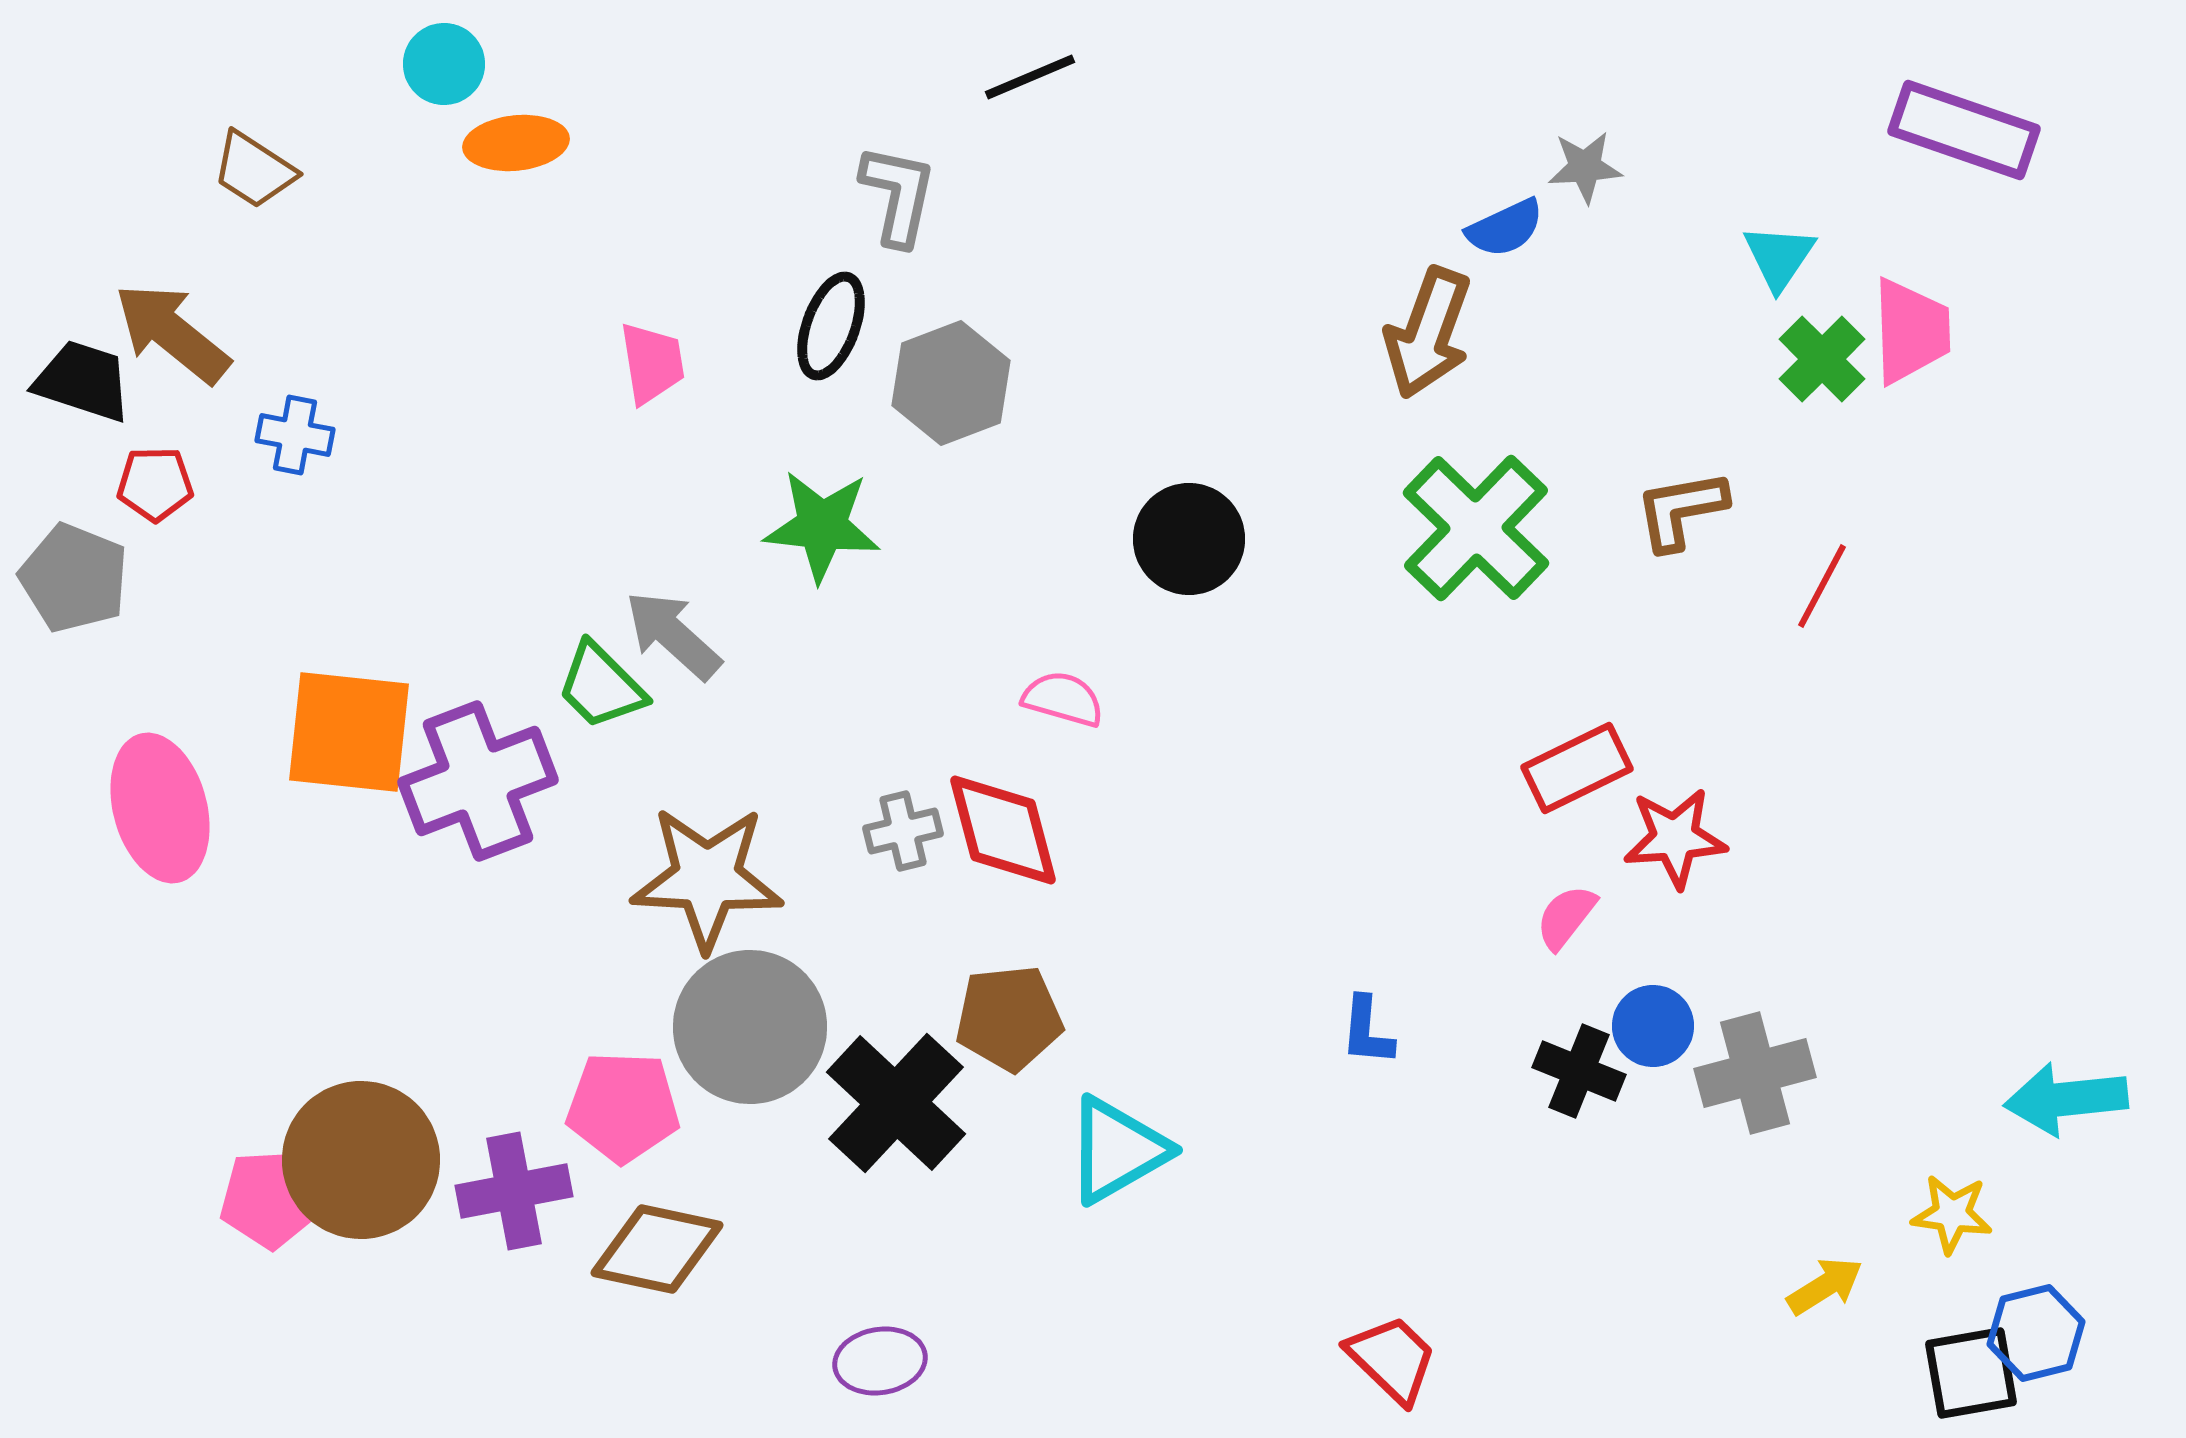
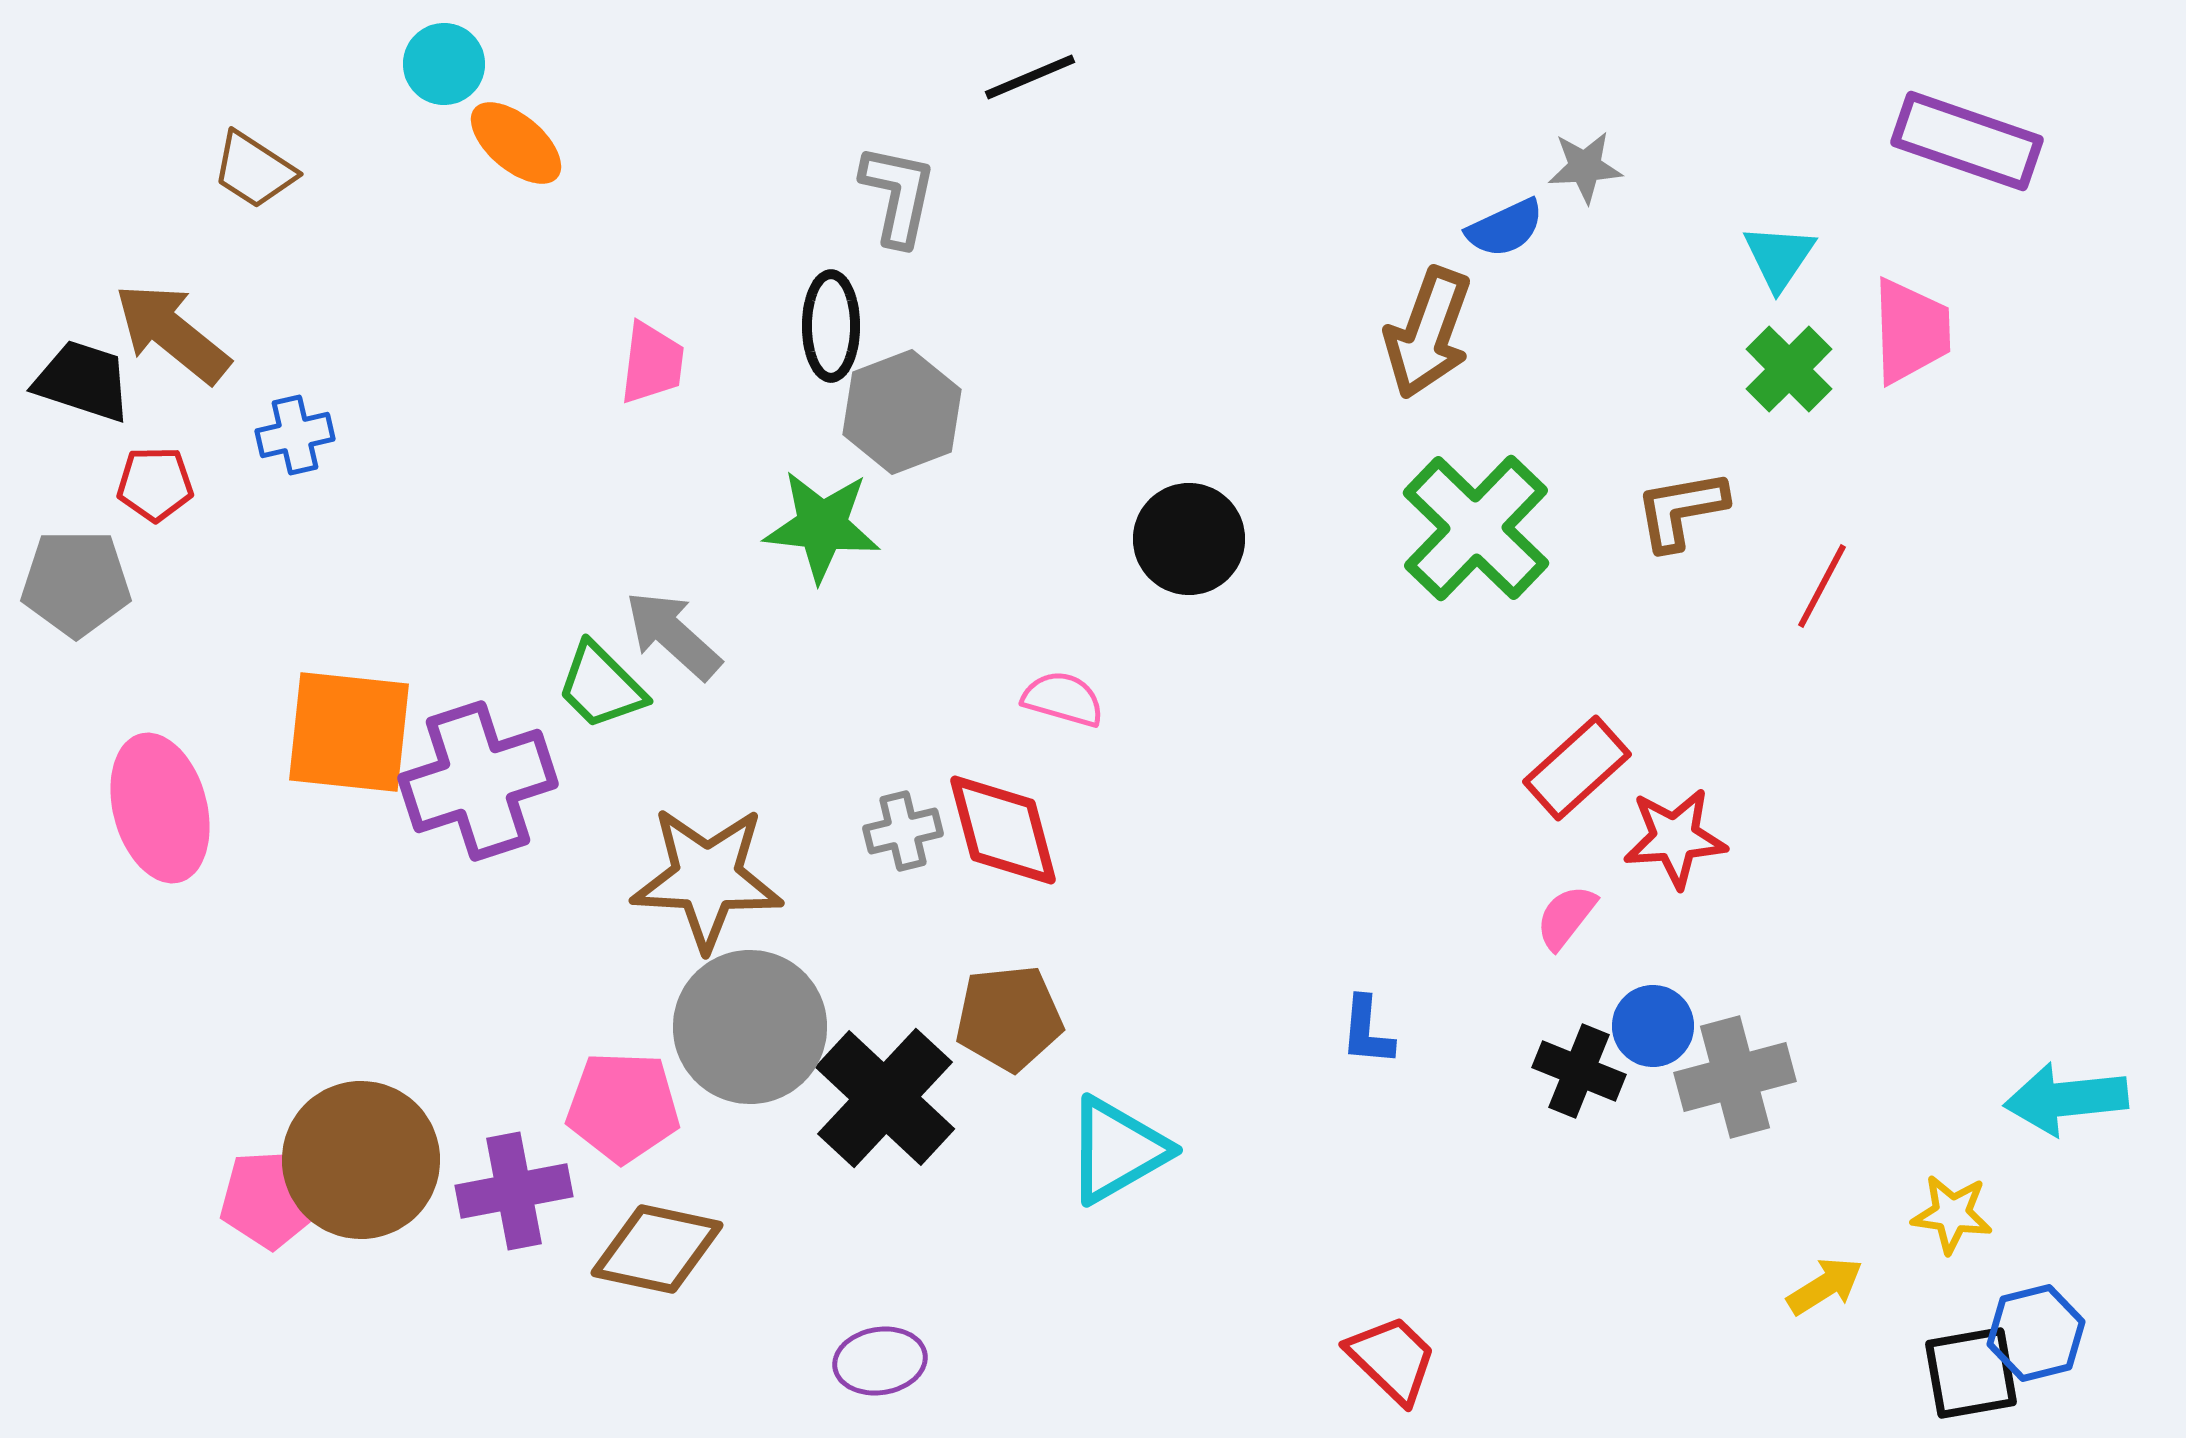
purple rectangle at (1964, 130): moved 3 px right, 11 px down
orange ellipse at (516, 143): rotated 46 degrees clockwise
black ellipse at (831, 326): rotated 20 degrees counterclockwise
green cross at (1822, 359): moved 33 px left, 10 px down
pink trapezoid at (652, 363): rotated 16 degrees clockwise
gray hexagon at (951, 383): moved 49 px left, 29 px down
blue cross at (295, 435): rotated 24 degrees counterclockwise
gray pentagon at (74, 578): moved 2 px right, 5 px down; rotated 22 degrees counterclockwise
red rectangle at (1577, 768): rotated 16 degrees counterclockwise
purple cross at (478, 781): rotated 3 degrees clockwise
gray cross at (1755, 1073): moved 20 px left, 4 px down
black cross at (896, 1103): moved 11 px left, 5 px up
